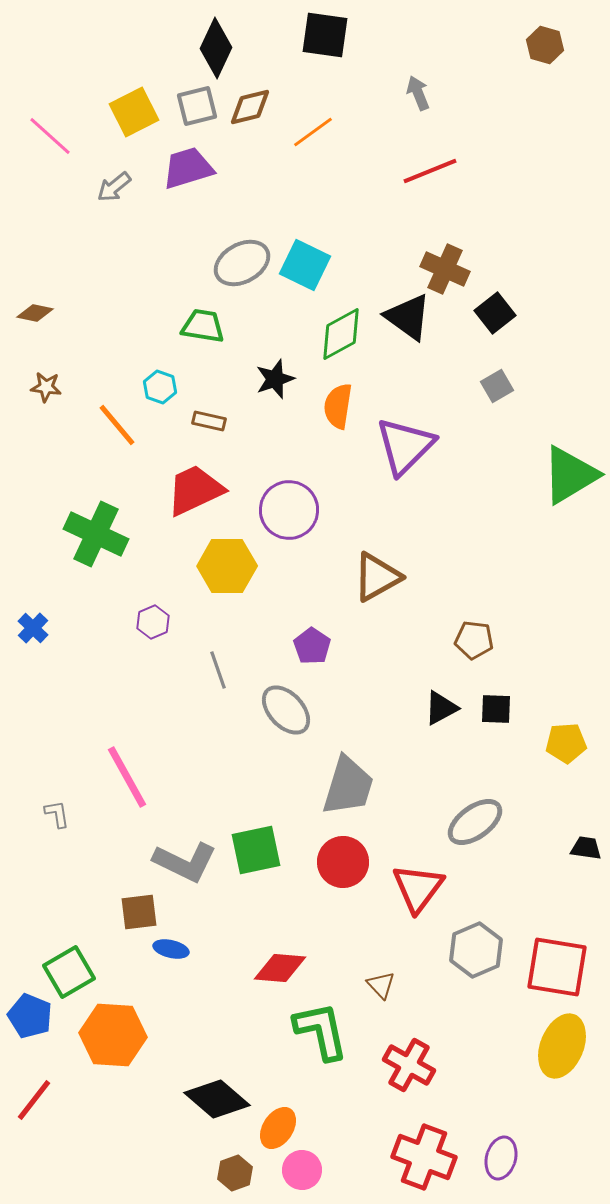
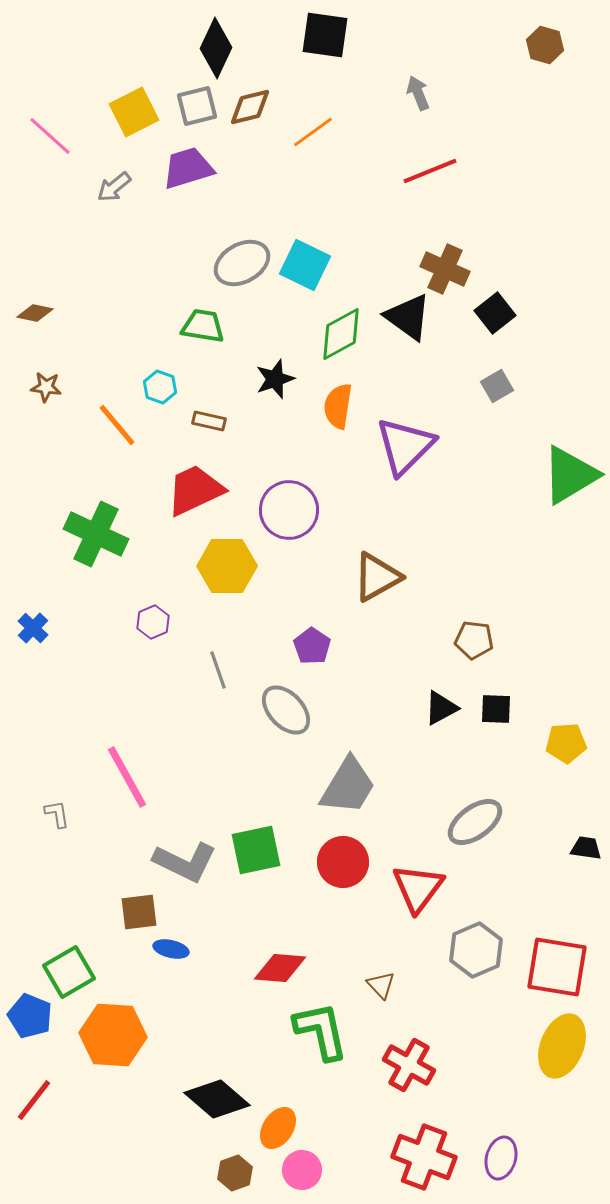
gray trapezoid at (348, 786): rotated 14 degrees clockwise
